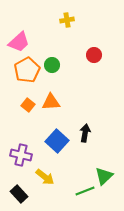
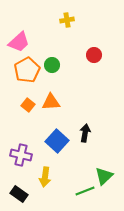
yellow arrow: rotated 60 degrees clockwise
black rectangle: rotated 12 degrees counterclockwise
